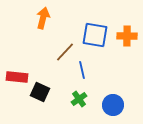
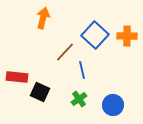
blue square: rotated 32 degrees clockwise
